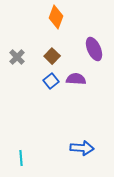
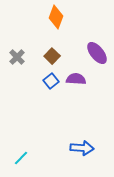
purple ellipse: moved 3 px right, 4 px down; rotated 15 degrees counterclockwise
cyan line: rotated 49 degrees clockwise
